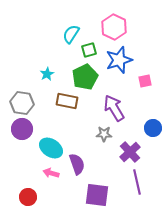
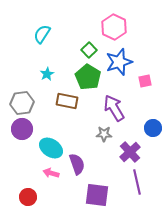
cyan semicircle: moved 29 px left
green square: rotated 28 degrees counterclockwise
blue star: moved 2 px down
green pentagon: moved 3 px right; rotated 15 degrees counterclockwise
gray hexagon: rotated 15 degrees counterclockwise
